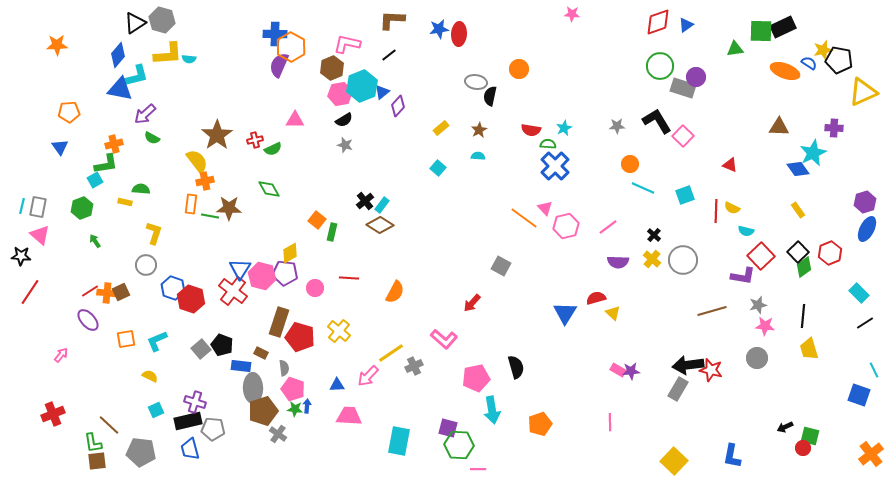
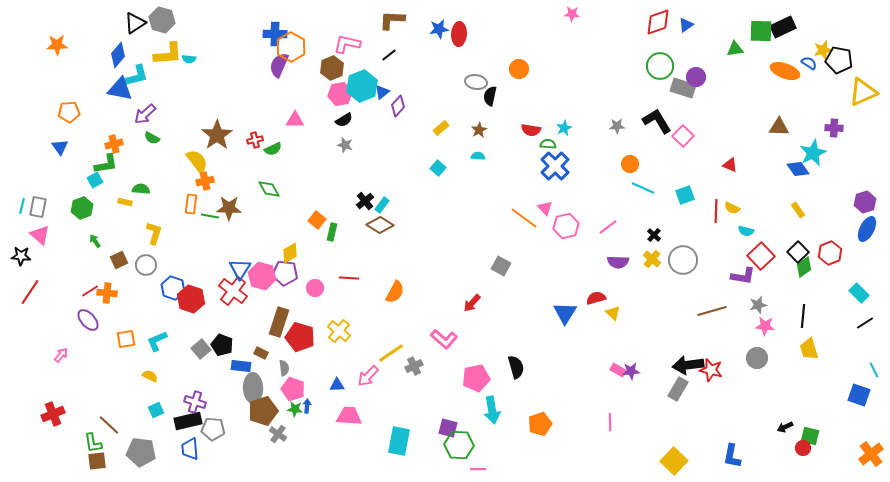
brown square at (121, 292): moved 2 px left, 32 px up
blue trapezoid at (190, 449): rotated 10 degrees clockwise
